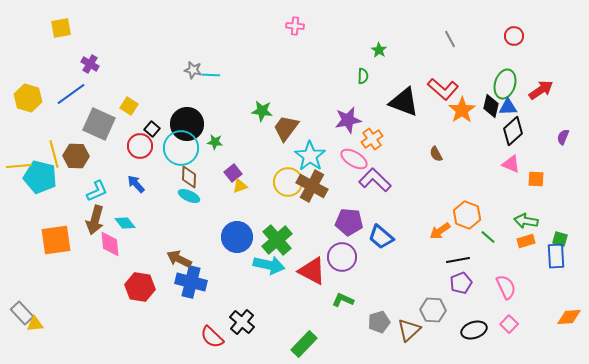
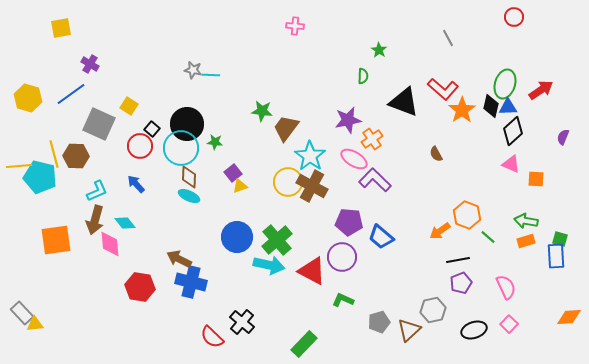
red circle at (514, 36): moved 19 px up
gray line at (450, 39): moved 2 px left, 1 px up
gray hexagon at (433, 310): rotated 15 degrees counterclockwise
